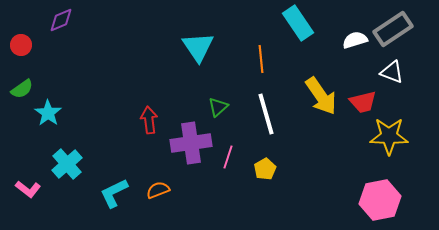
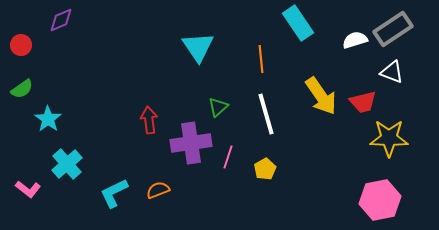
cyan star: moved 6 px down
yellow star: moved 2 px down
